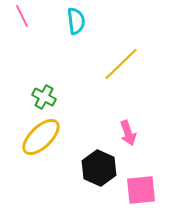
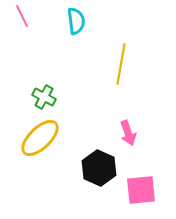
yellow line: rotated 36 degrees counterclockwise
yellow ellipse: moved 1 px left, 1 px down
